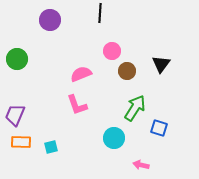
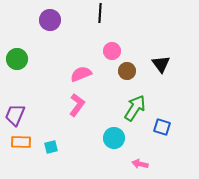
black triangle: rotated 12 degrees counterclockwise
pink L-shape: rotated 125 degrees counterclockwise
blue square: moved 3 px right, 1 px up
pink arrow: moved 1 px left, 1 px up
